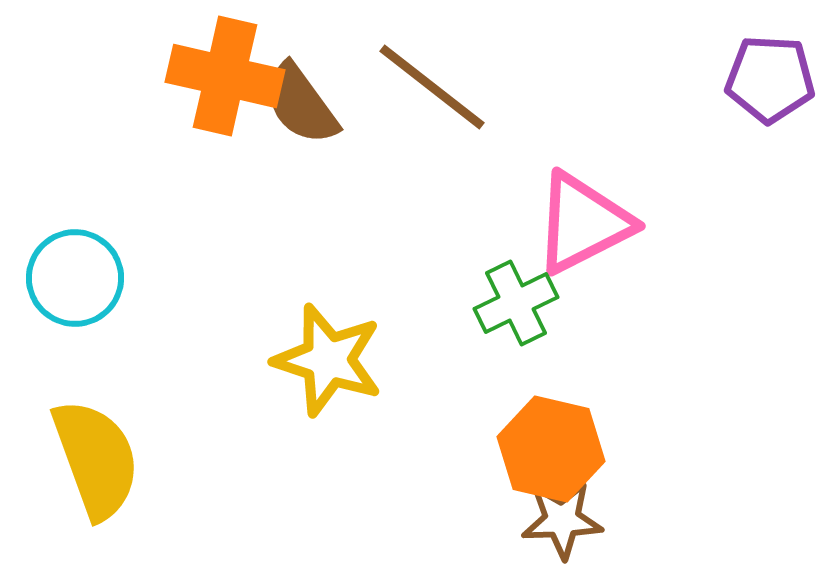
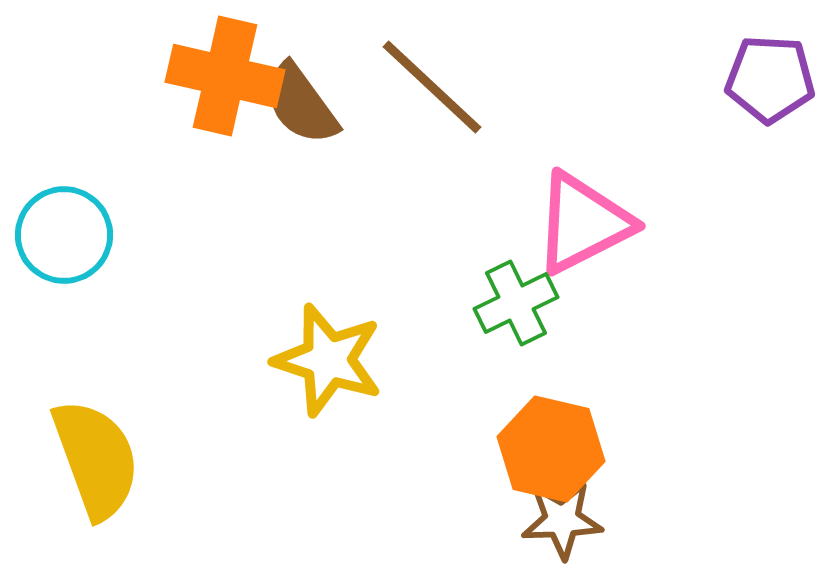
brown line: rotated 5 degrees clockwise
cyan circle: moved 11 px left, 43 px up
